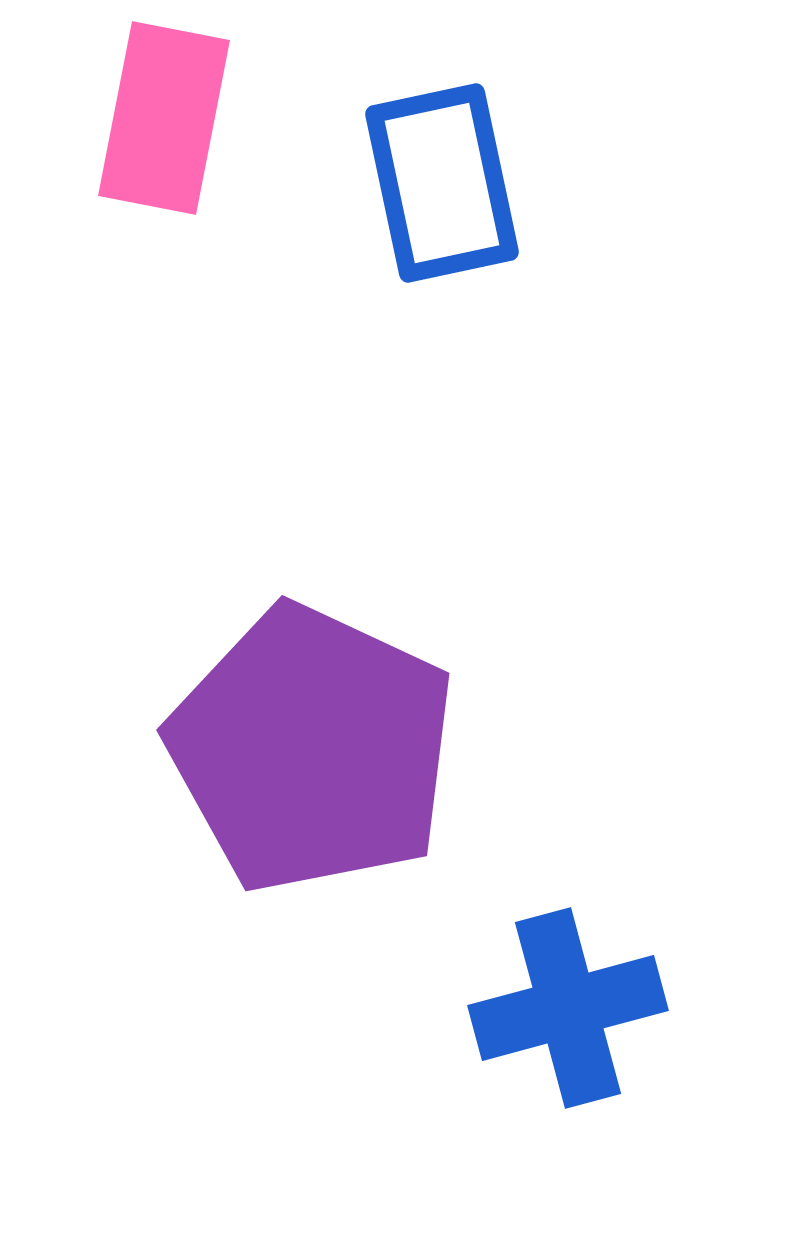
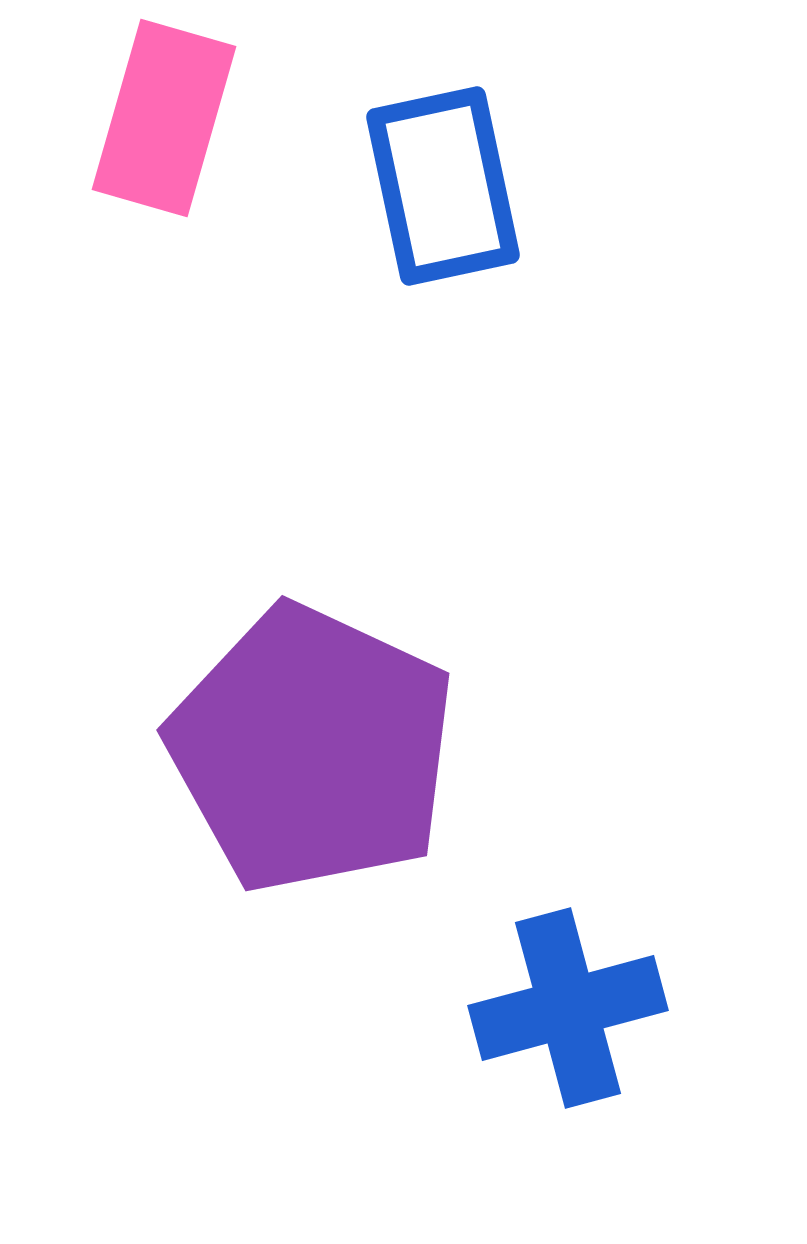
pink rectangle: rotated 5 degrees clockwise
blue rectangle: moved 1 px right, 3 px down
